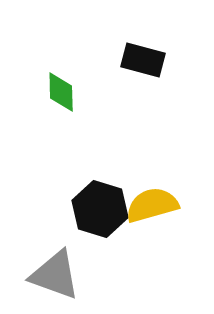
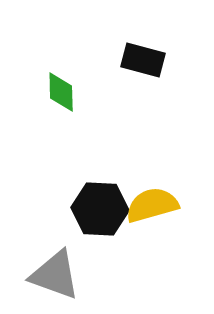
black hexagon: rotated 14 degrees counterclockwise
